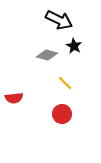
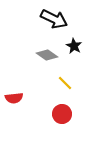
black arrow: moved 5 px left, 1 px up
gray diamond: rotated 20 degrees clockwise
